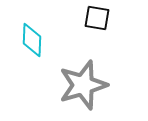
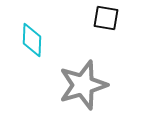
black square: moved 9 px right
